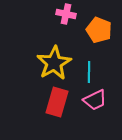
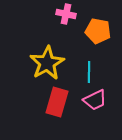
orange pentagon: moved 1 px left, 1 px down; rotated 10 degrees counterclockwise
yellow star: moved 7 px left
